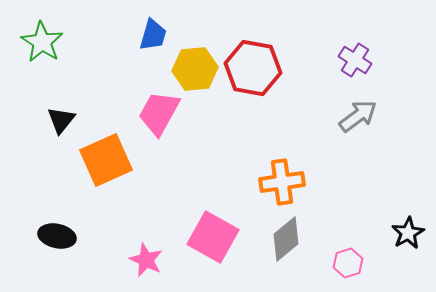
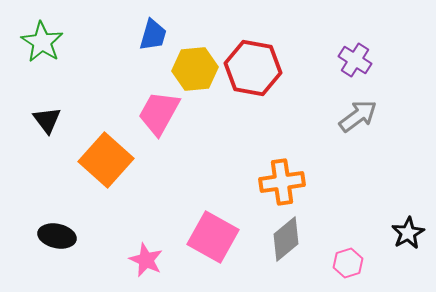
black triangle: moved 14 px left; rotated 16 degrees counterclockwise
orange square: rotated 24 degrees counterclockwise
